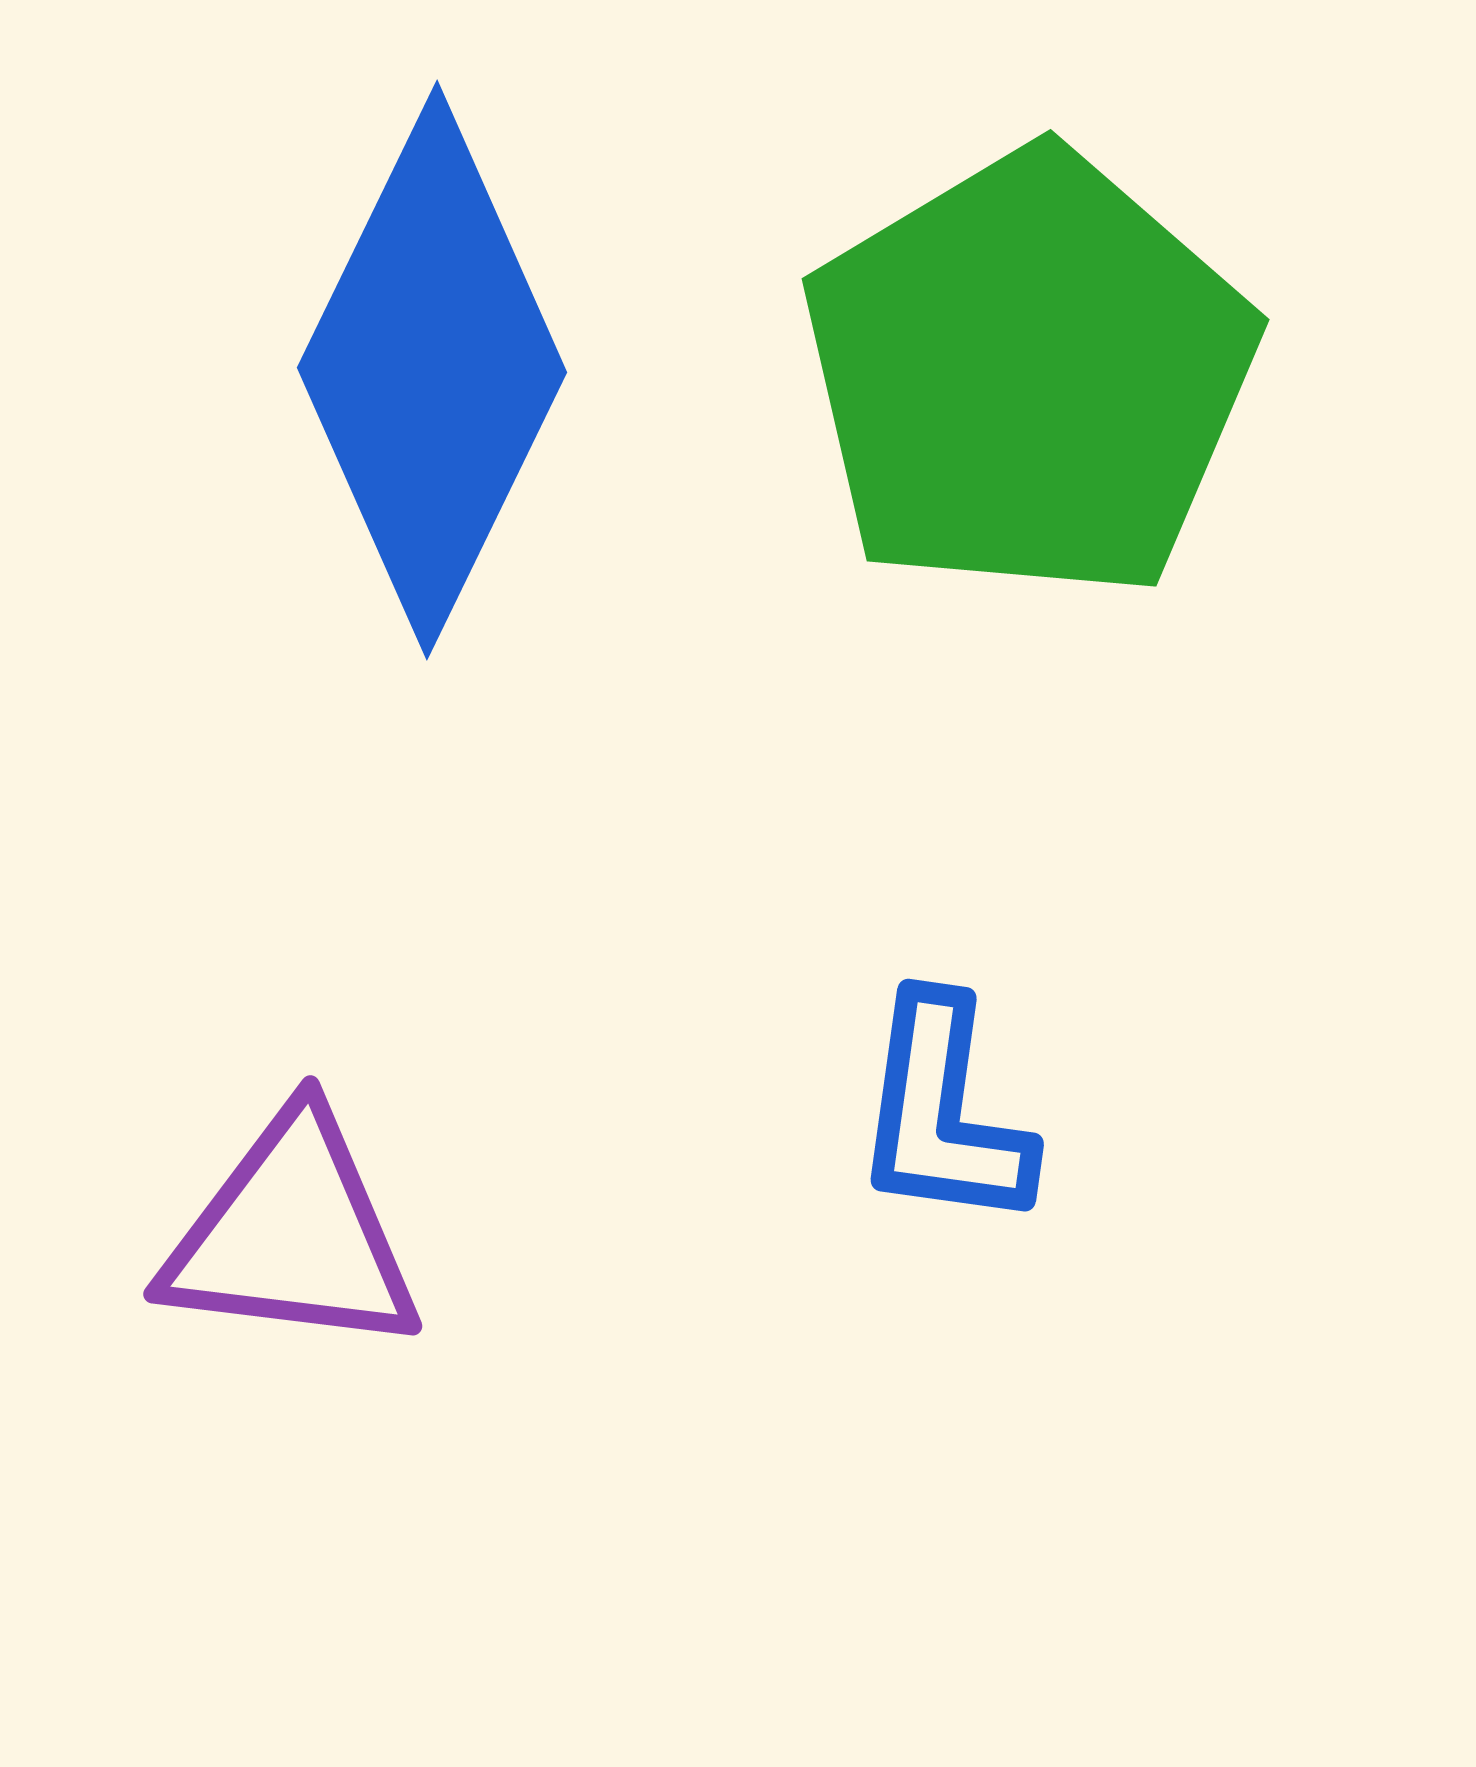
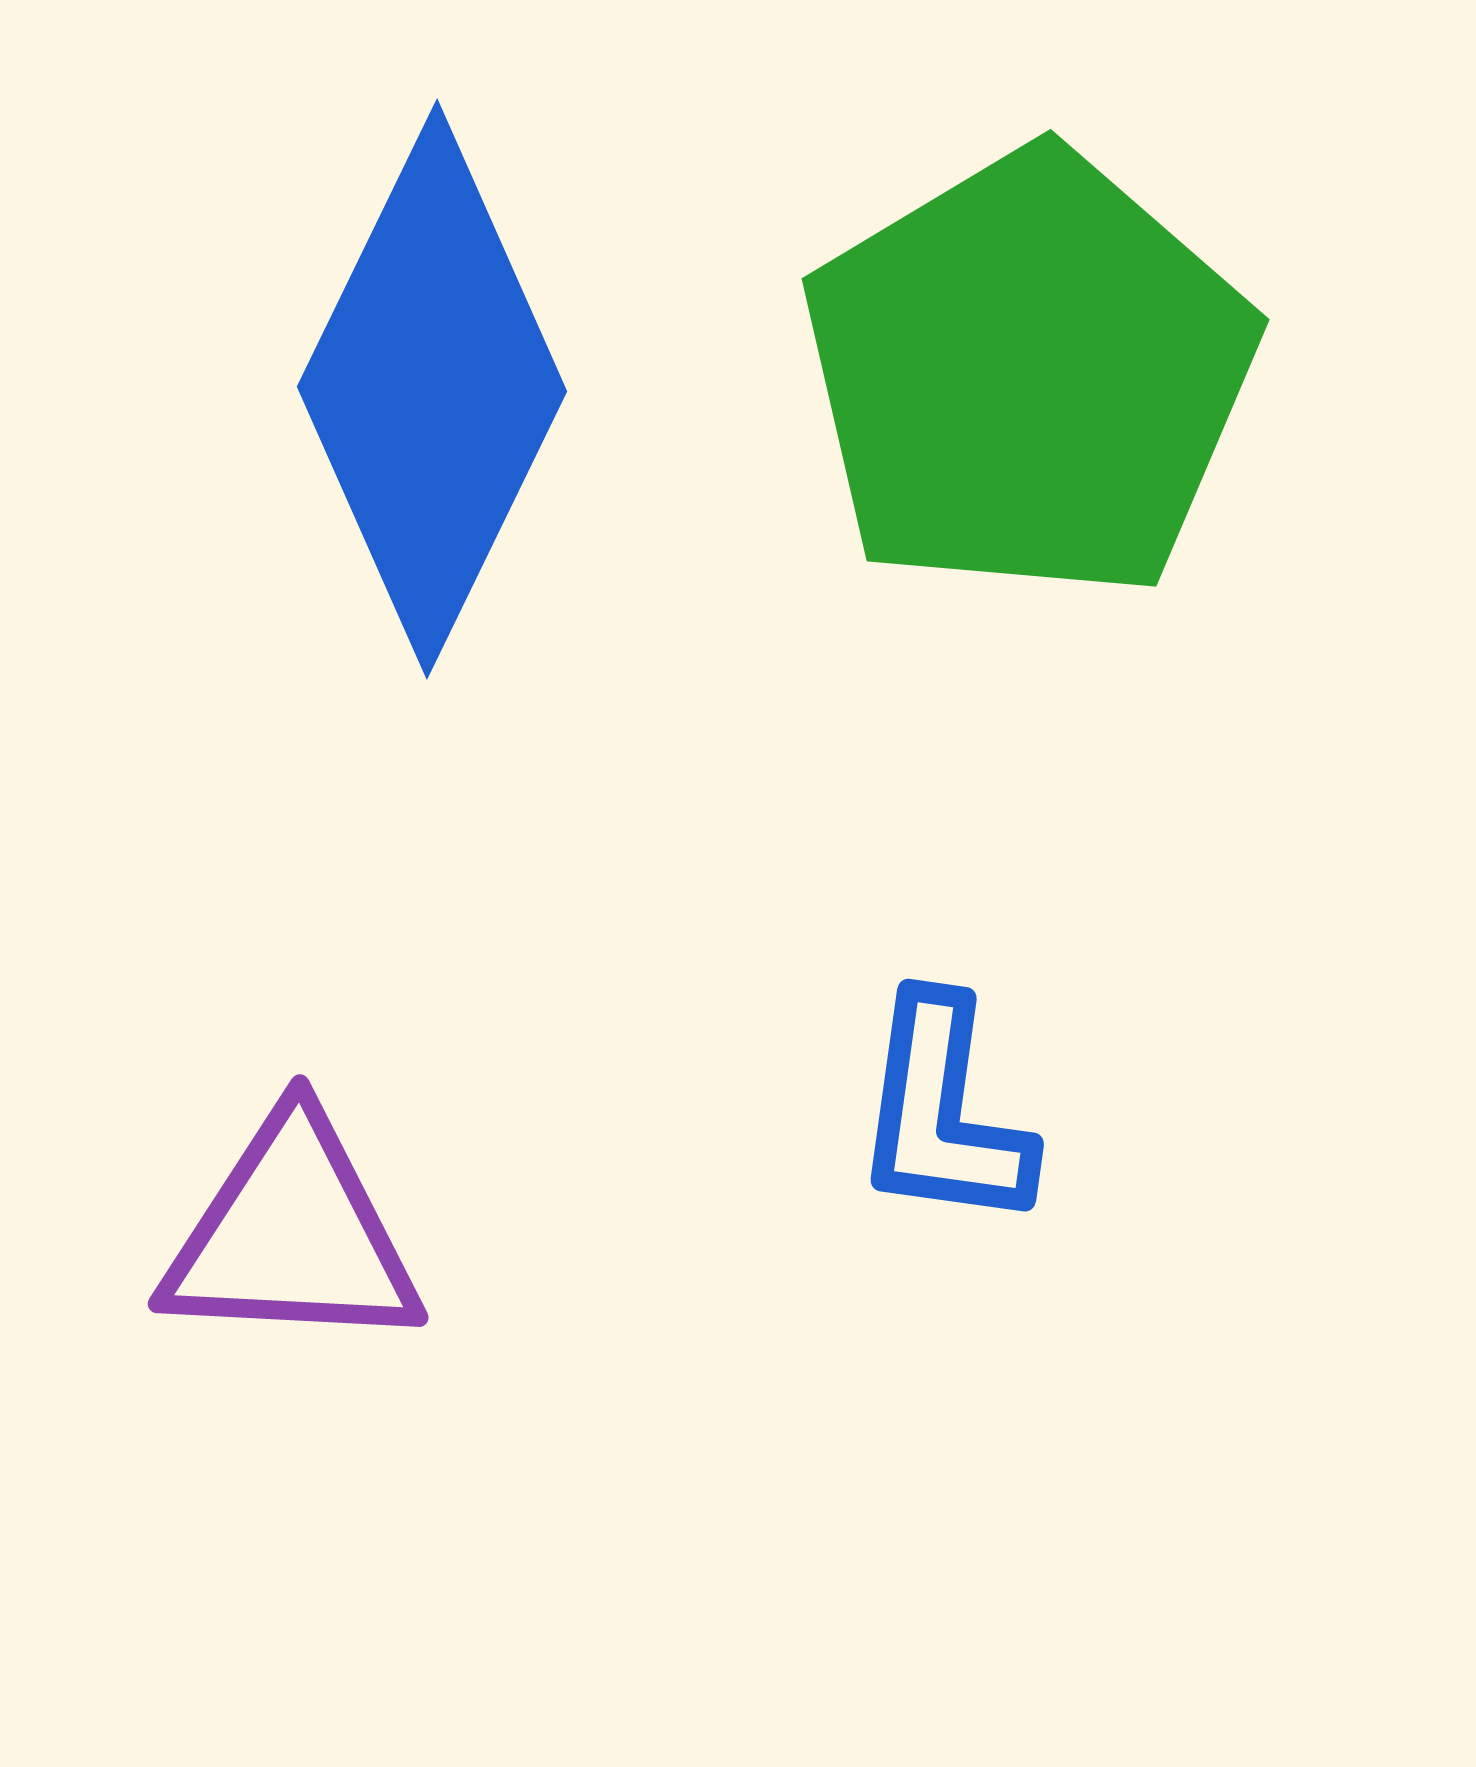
blue diamond: moved 19 px down
purple triangle: rotated 4 degrees counterclockwise
